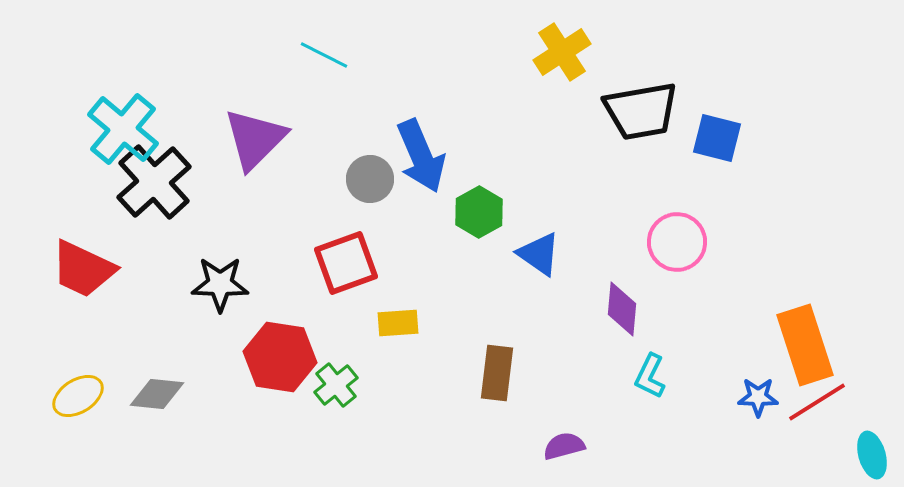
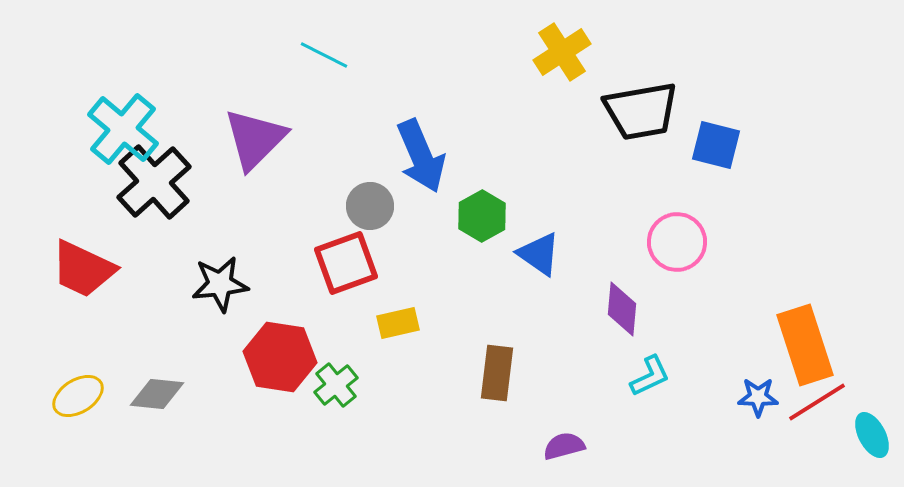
blue square: moved 1 px left, 7 px down
gray circle: moved 27 px down
green hexagon: moved 3 px right, 4 px down
black star: rotated 8 degrees counterclockwise
yellow rectangle: rotated 9 degrees counterclockwise
cyan L-shape: rotated 141 degrees counterclockwise
cyan ellipse: moved 20 px up; rotated 12 degrees counterclockwise
